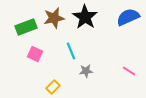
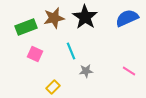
blue semicircle: moved 1 px left, 1 px down
